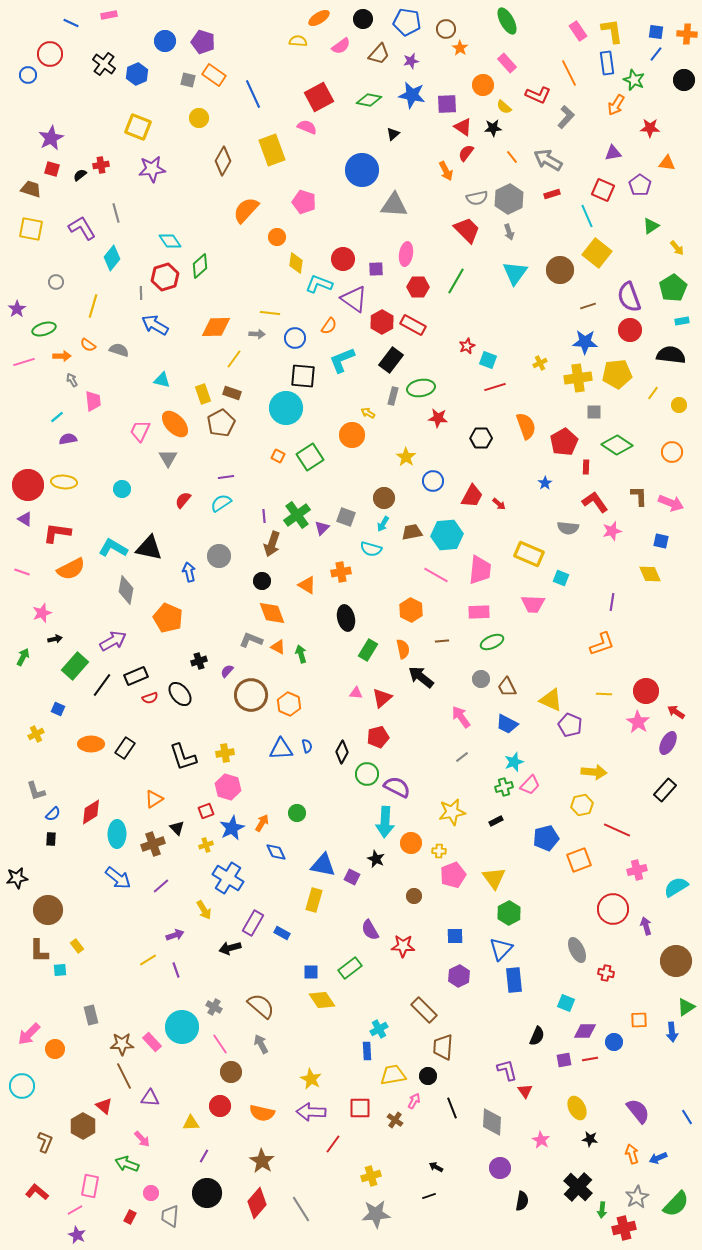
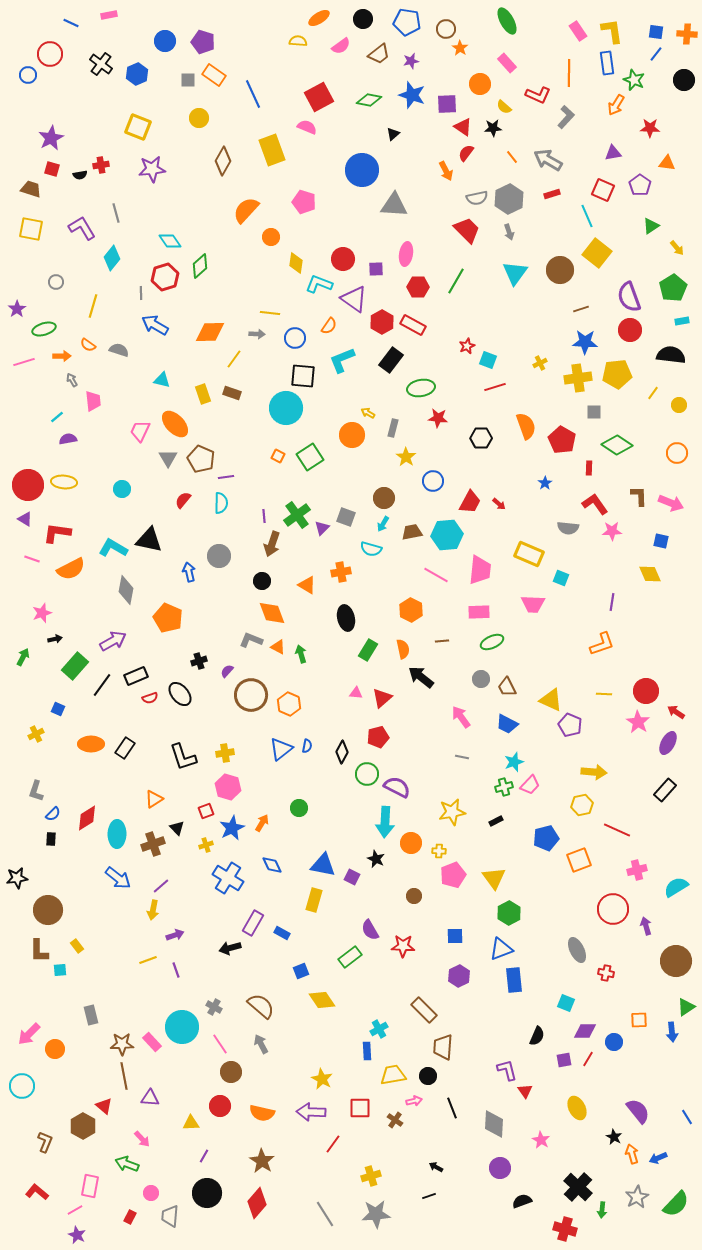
brown trapezoid at (379, 54): rotated 10 degrees clockwise
black cross at (104, 64): moved 3 px left
orange line at (569, 73): rotated 28 degrees clockwise
gray square at (188, 80): rotated 14 degrees counterclockwise
orange circle at (483, 85): moved 3 px left, 1 px up
blue star at (412, 95): rotated 8 degrees clockwise
black semicircle at (80, 175): rotated 152 degrees counterclockwise
orange circle at (277, 237): moved 6 px left
brown line at (588, 306): moved 7 px left, 3 px down
orange diamond at (216, 327): moved 6 px left, 5 px down
gray rectangle at (393, 396): moved 32 px down
brown pentagon at (221, 423): moved 20 px left, 36 px down; rotated 20 degrees counterclockwise
red pentagon at (564, 442): moved 2 px left, 2 px up; rotated 12 degrees counterclockwise
orange circle at (672, 452): moved 5 px right, 1 px down
red rectangle at (586, 467): moved 3 px right, 1 px down
red trapezoid at (472, 496): moved 2 px left, 6 px down
red L-shape at (595, 502): moved 2 px down
cyan semicircle at (221, 503): rotated 125 degrees clockwise
pink star at (612, 531): rotated 12 degrees clockwise
black triangle at (149, 548): moved 8 px up
pink line at (22, 572): moved 10 px right, 13 px up
blue semicircle at (307, 746): rotated 24 degrees clockwise
blue triangle at (281, 749): rotated 35 degrees counterclockwise
gray line at (462, 757): rotated 48 degrees clockwise
gray L-shape at (36, 791): rotated 35 degrees clockwise
red diamond at (91, 812): moved 4 px left, 6 px down
green circle at (297, 813): moved 2 px right, 5 px up
blue diamond at (276, 852): moved 4 px left, 13 px down
yellow arrow at (204, 910): moved 51 px left; rotated 42 degrees clockwise
blue triangle at (501, 949): rotated 25 degrees clockwise
yellow line at (148, 960): rotated 12 degrees clockwise
green rectangle at (350, 968): moved 11 px up
blue square at (311, 972): moved 10 px left, 1 px up; rotated 21 degrees counterclockwise
red line at (590, 1059): moved 2 px left; rotated 49 degrees counterclockwise
brown line at (124, 1076): rotated 16 degrees clockwise
yellow star at (311, 1079): moved 11 px right
pink arrow at (414, 1101): rotated 49 degrees clockwise
gray diamond at (492, 1122): moved 2 px right, 2 px down
black star at (590, 1139): moved 24 px right, 2 px up; rotated 21 degrees clockwise
black semicircle at (522, 1201): rotated 120 degrees counterclockwise
gray line at (301, 1209): moved 24 px right, 5 px down
red cross at (624, 1228): moved 59 px left, 1 px down; rotated 30 degrees clockwise
